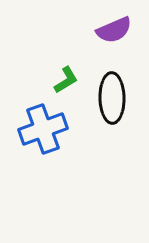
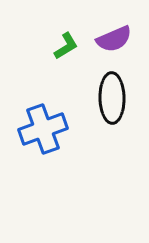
purple semicircle: moved 9 px down
green L-shape: moved 34 px up
